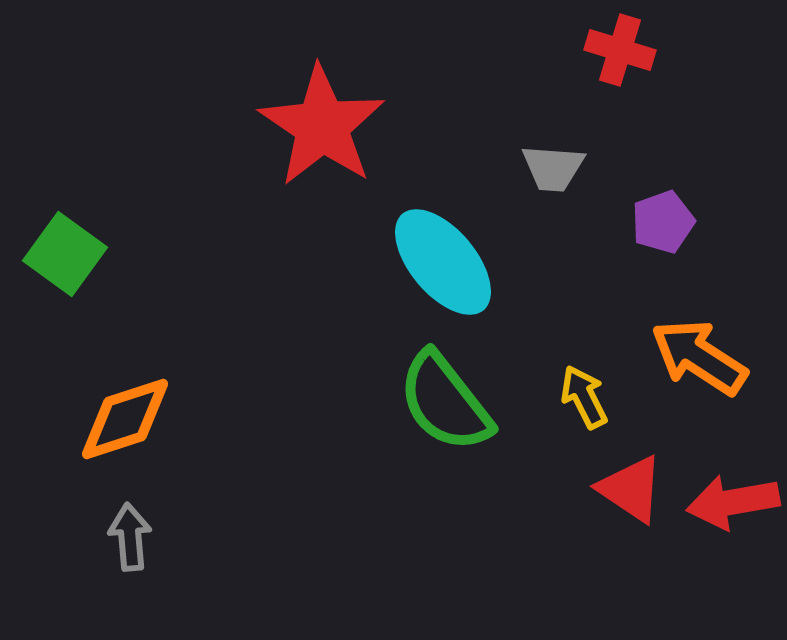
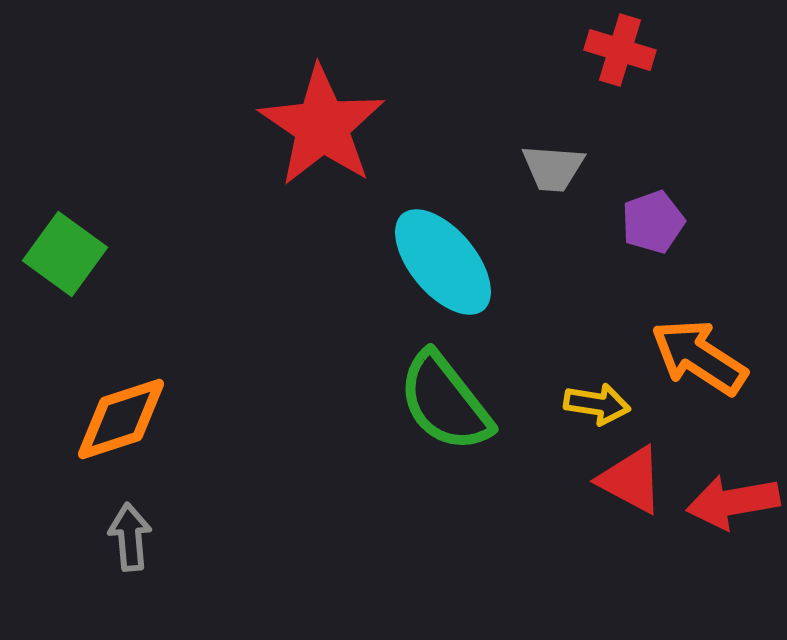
purple pentagon: moved 10 px left
yellow arrow: moved 13 px right, 7 px down; rotated 126 degrees clockwise
orange diamond: moved 4 px left
red triangle: moved 9 px up; rotated 6 degrees counterclockwise
